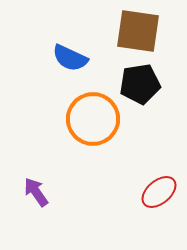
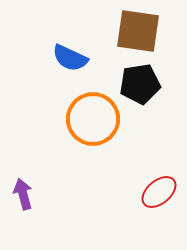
purple arrow: moved 13 px left, 2 px down; rotated 20 degrees clockwise
